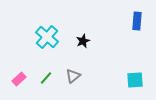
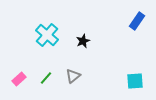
blue rectangle: rotated 30 degrees clockwise
cyan cross: moved 2 px up
cyan square: moved 1 px down
